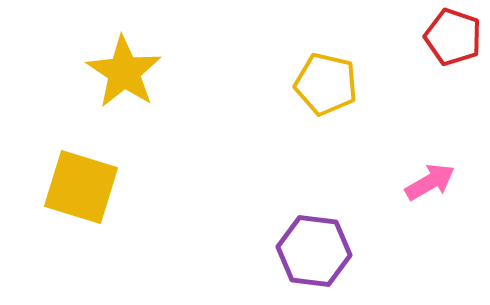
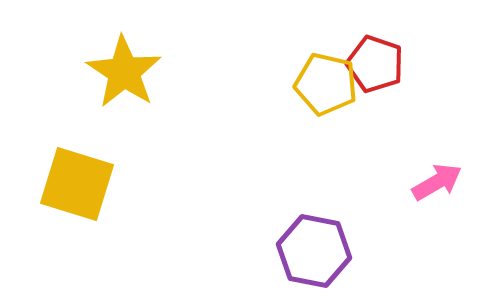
red pentagon: moved 78 px left, 27 px down
pink arrow: moved 7 px right
yellow square: moved 4 px left, 3 px up
purple hexagon: rotated 4 degrees clockwise
